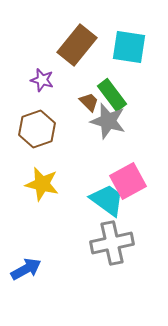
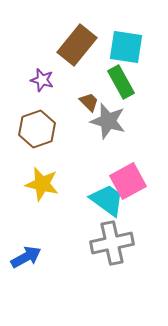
cyan square: moved 3 px left
green rectangle: moved 9 px right, 13 px up; rotated 8 degrees clockwise
blue arrow: moved 12 px up
